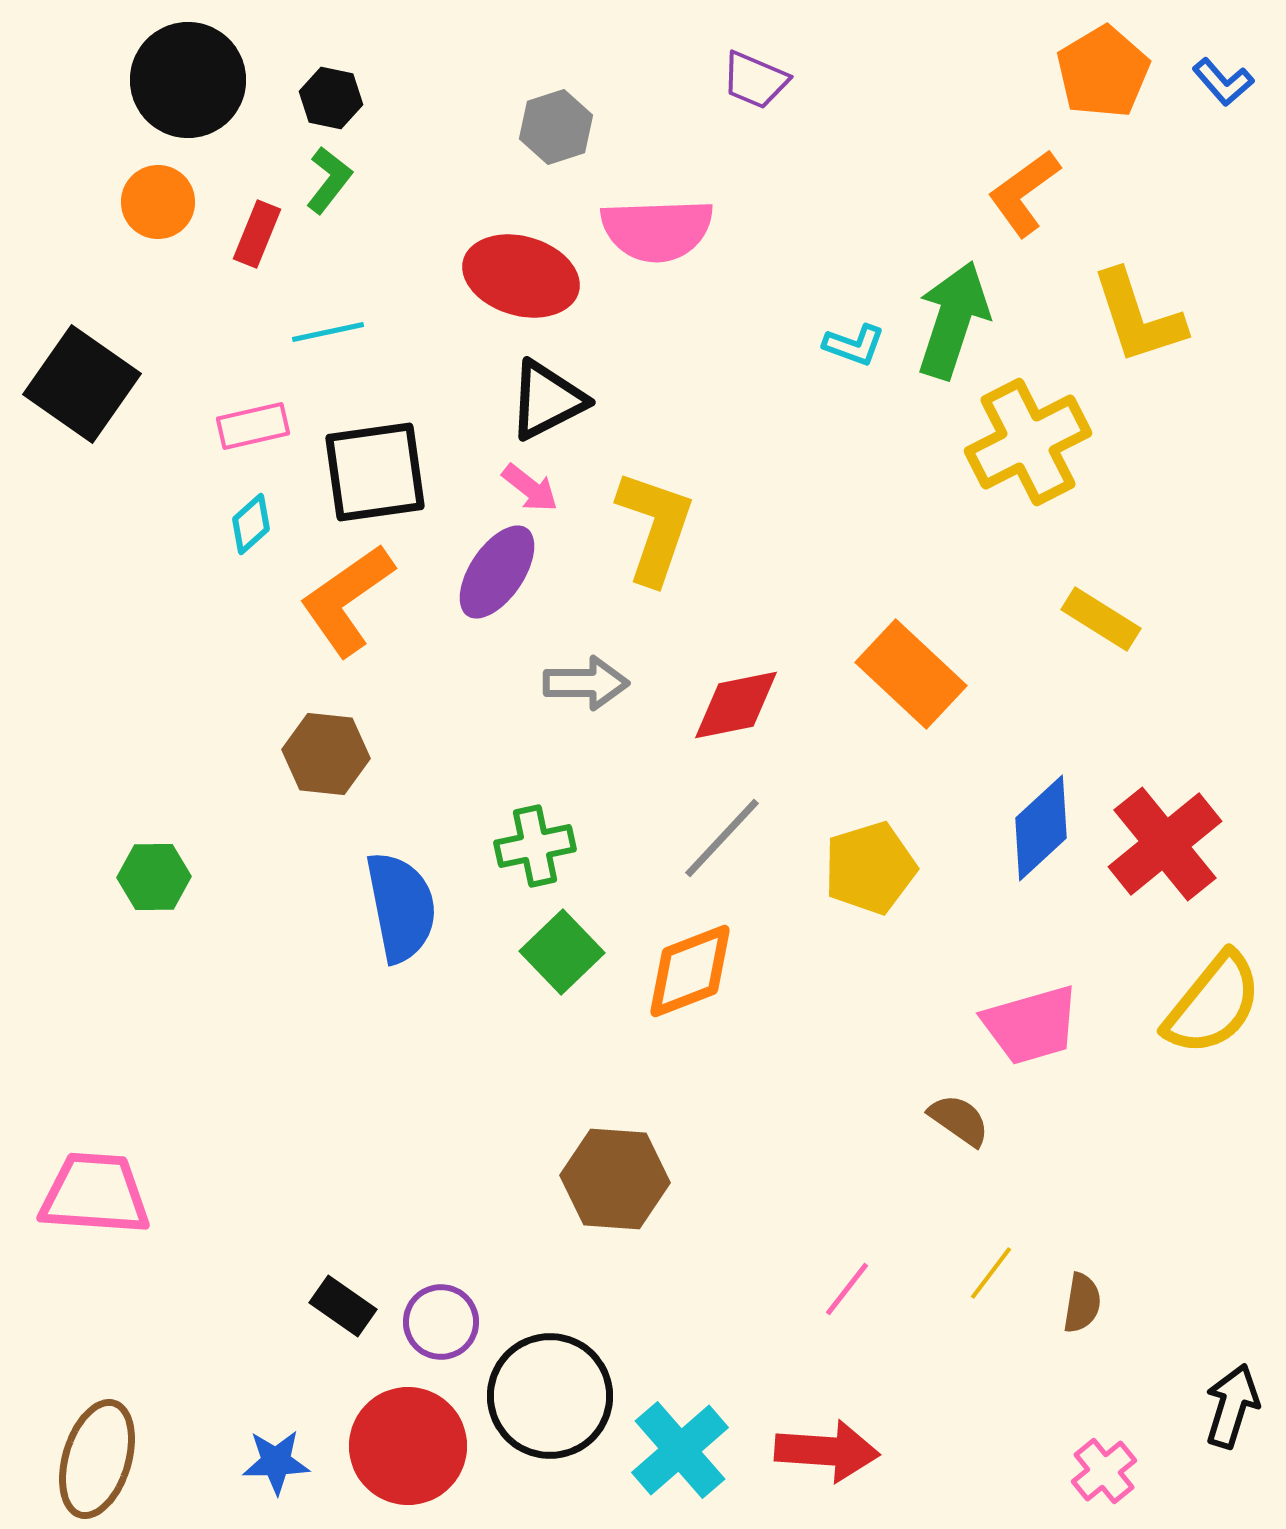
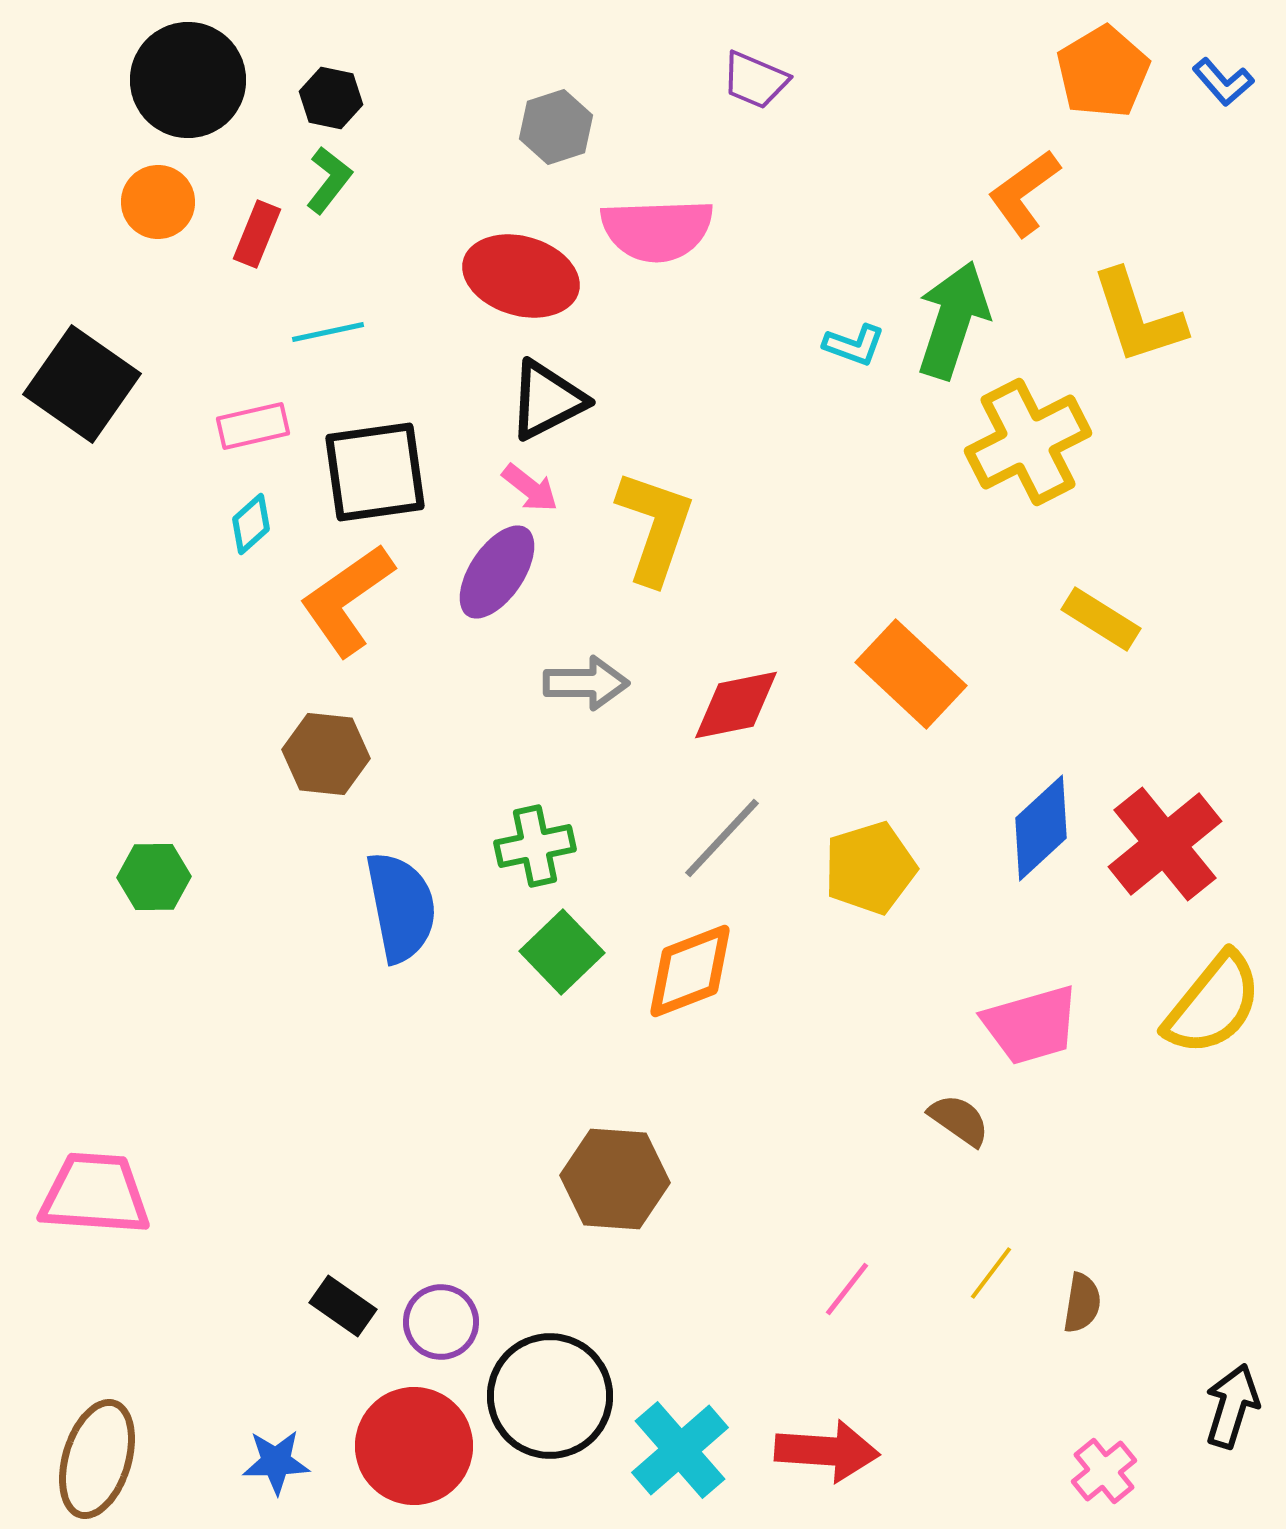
red circle at (408, 1446): moved 6 px right
